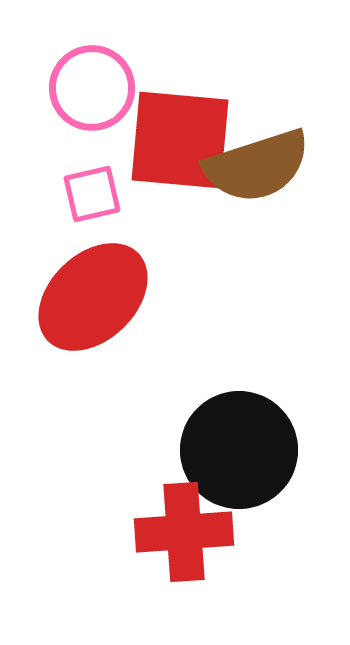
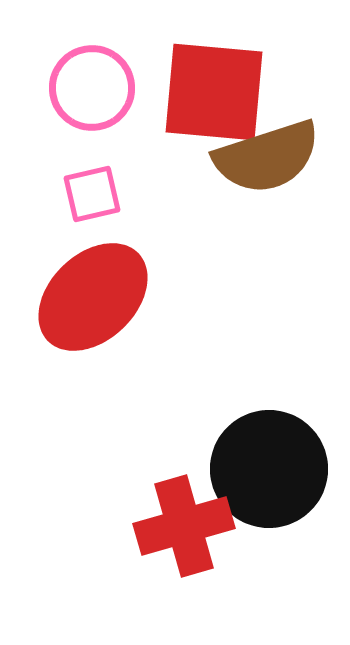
red square: moved 34 px right, 48 px up
brown semicircle: moved 10 px right, 9 px up
black circle: moved 30 px right, 19 px down
red cross: moved 6 px up; rotated 12 degrees counterclockwise
